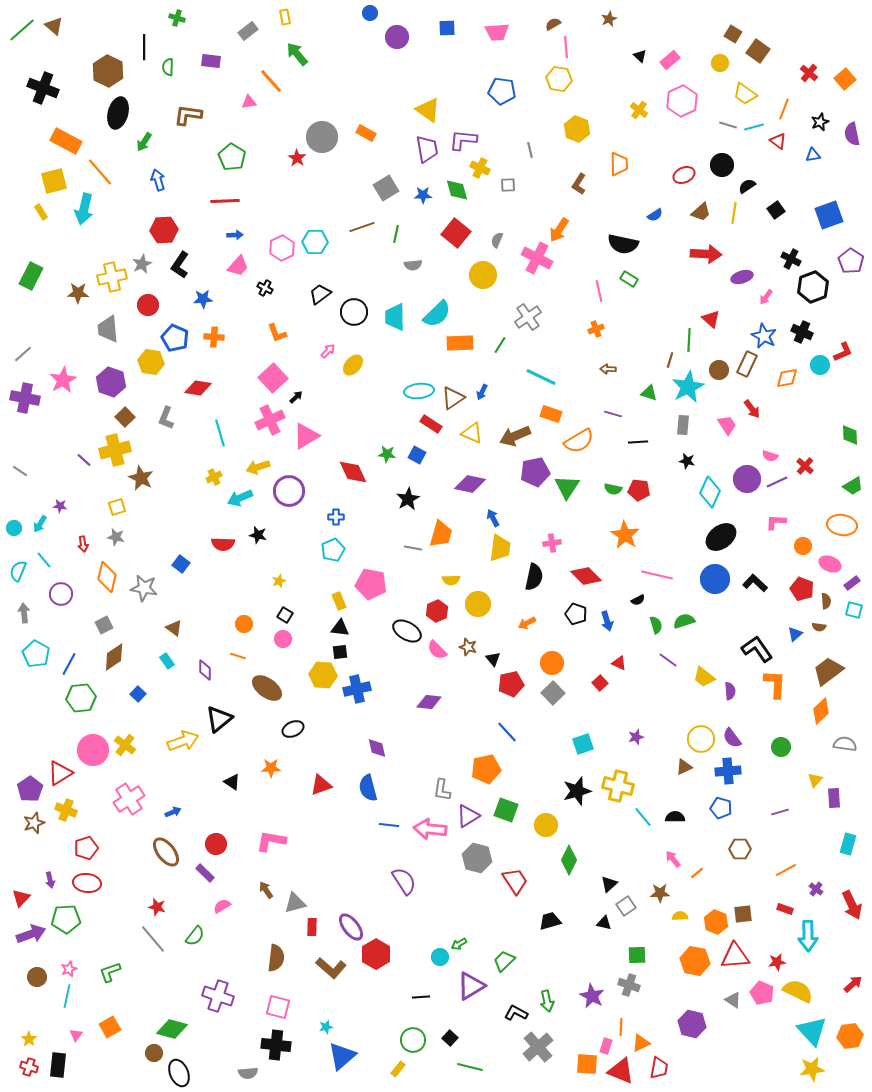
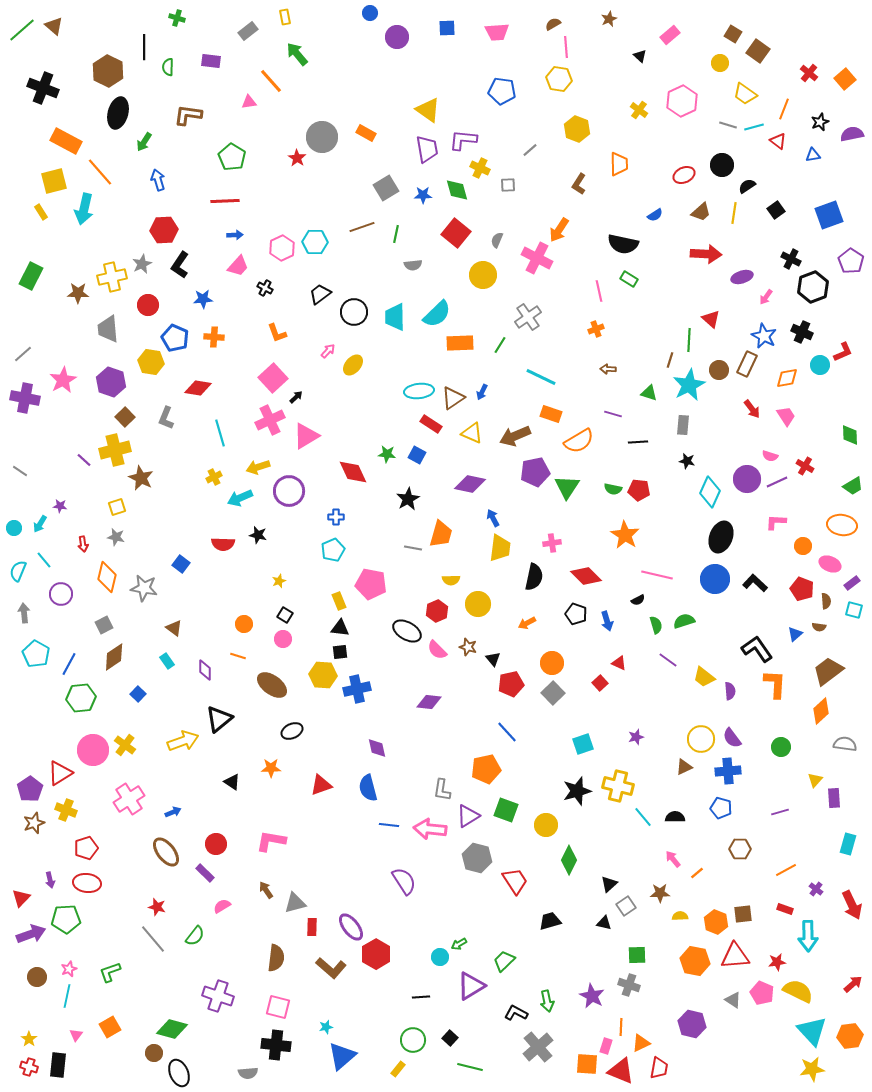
pink rectangle at (670, 60): moved 25 px up
purple semicircle at (852, 134): rotated 90 degrees clockwise
gray line at (530, 150): rotated 63 degrees clockwise
cyan star at (688, 387): moved 1 px right, 2 px up
pink trapezoid at (727, 425): moved 59 px right, 9 px up
red cross at (805, 466): rotated 12 degrees counterclockwise
black ellipse at (721, 537): rotated 32 degrees counterclockwise
brown ellipse at (267, 688): moved 5 px right, 3 px up
black ellipse at (293, 729): moved 1 px left, 2 px down
